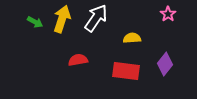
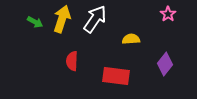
white arrow: moved 1 px left, 1 px down
yellow semicircle: moved 1 px left, 1 px down
red semicircle: moved 6 px left, 1 px down; rotated 78 degrees counterclockwise
red rectangle: moved 10 px left, 5 px down
